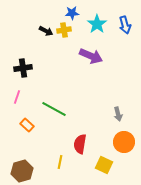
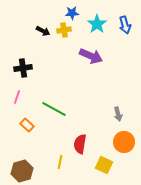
black arrow: moved 3 px left
